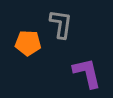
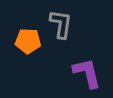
orange pentagon: moved 2 px up
